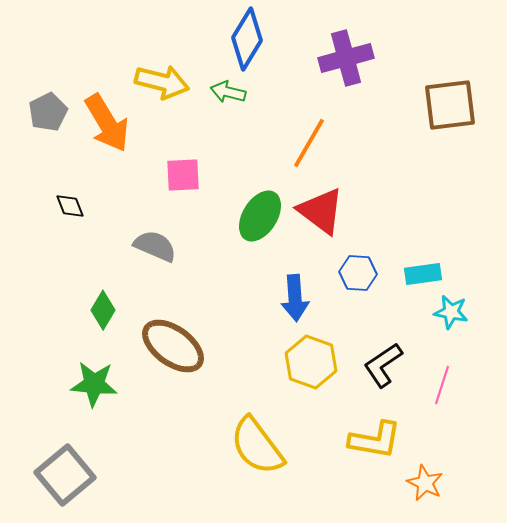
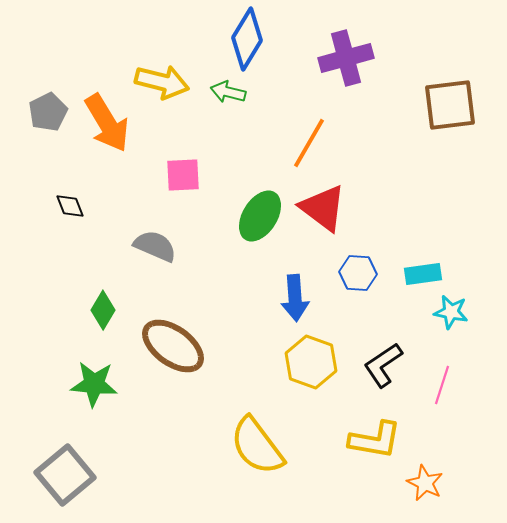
red triangle: moved 2 px right, 3 px up
